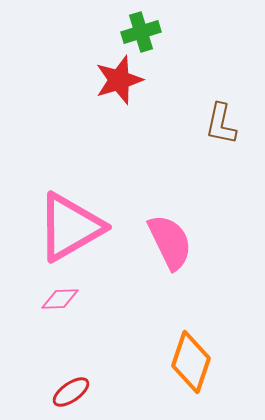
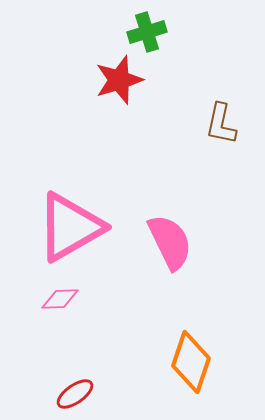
green cross: moved 6 px right
red ellipse: moved 4 px right, 2 px down
